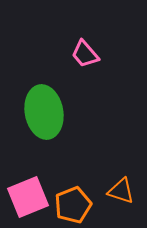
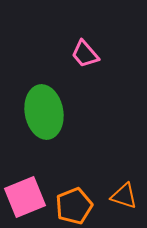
orange triangle: moved 3 px right, 5 px down
pink square: moved 3 px left
orange pentagon: moved 1 px right, 1 px down
